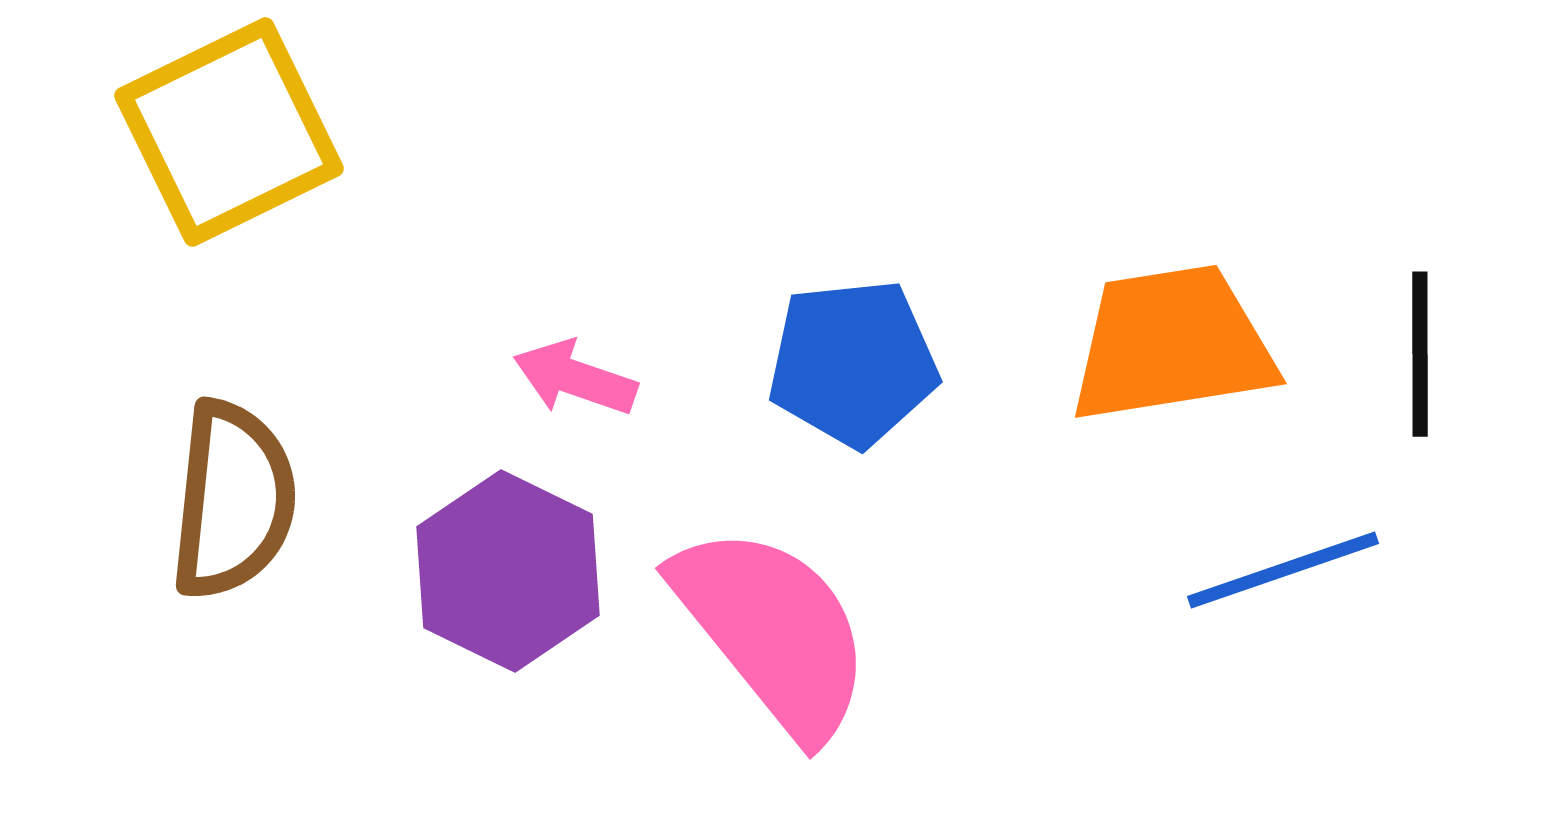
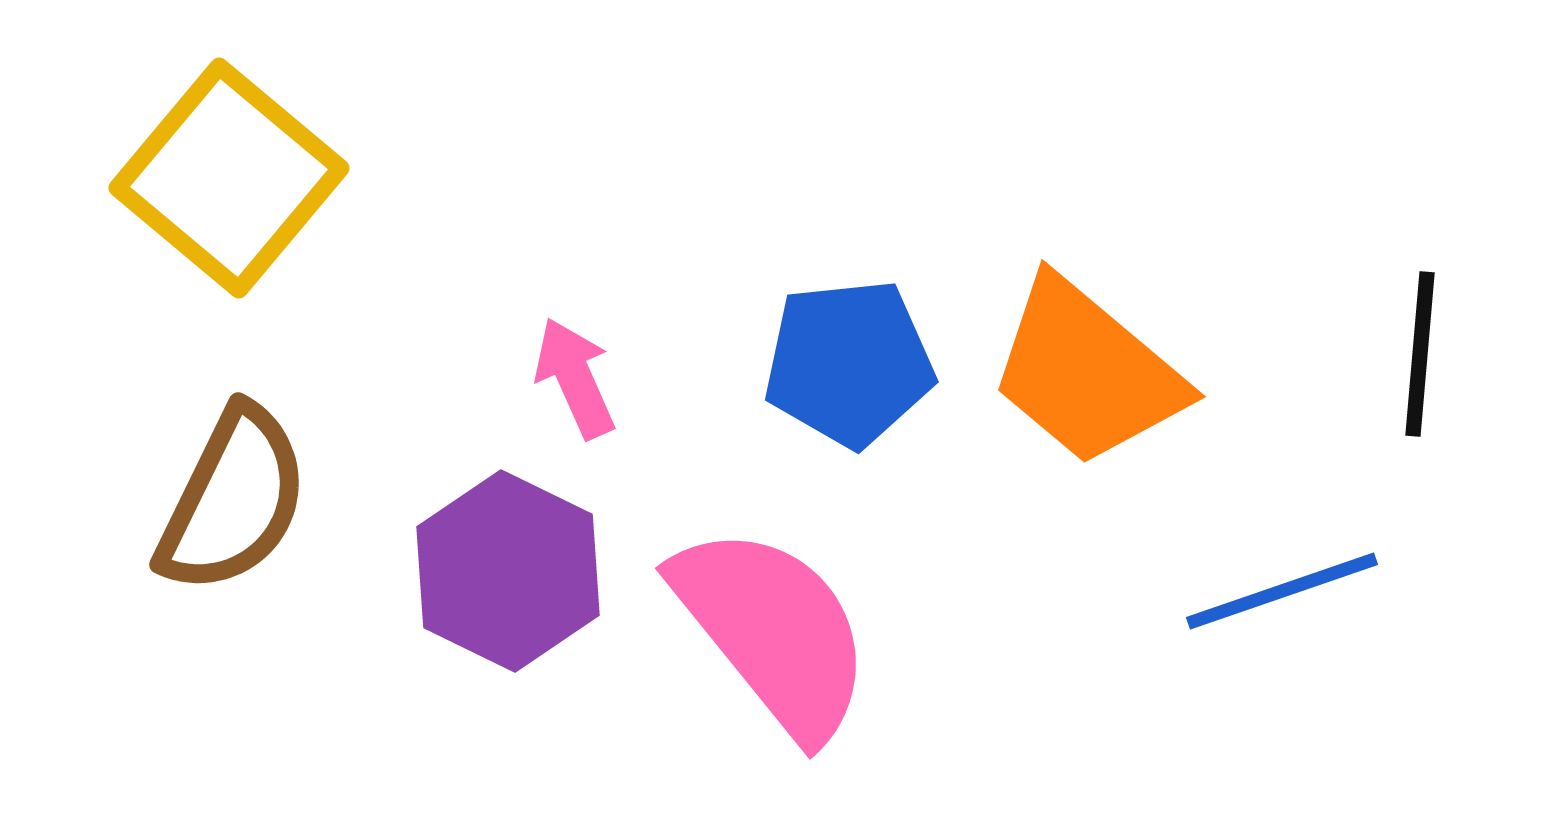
yellow square: moved 46 px down; rotated 24 degrees counterclockwise
orange trapezoid: moved 85 px left, 28 px down; rotated 131 degrees counterclockwise
black line: rotated 5 degrees clockwise
blue pentagon: moved 4 px left
pink arrow: rotated 47 degrees clockwise
brown semicircle: rotated 20 degrees clockwise
blue line: moved 1 px left, 21 px down
